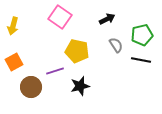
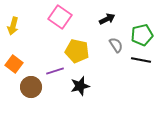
orange square: moved 2 px down; rotated 24 degrees counterclockwise
